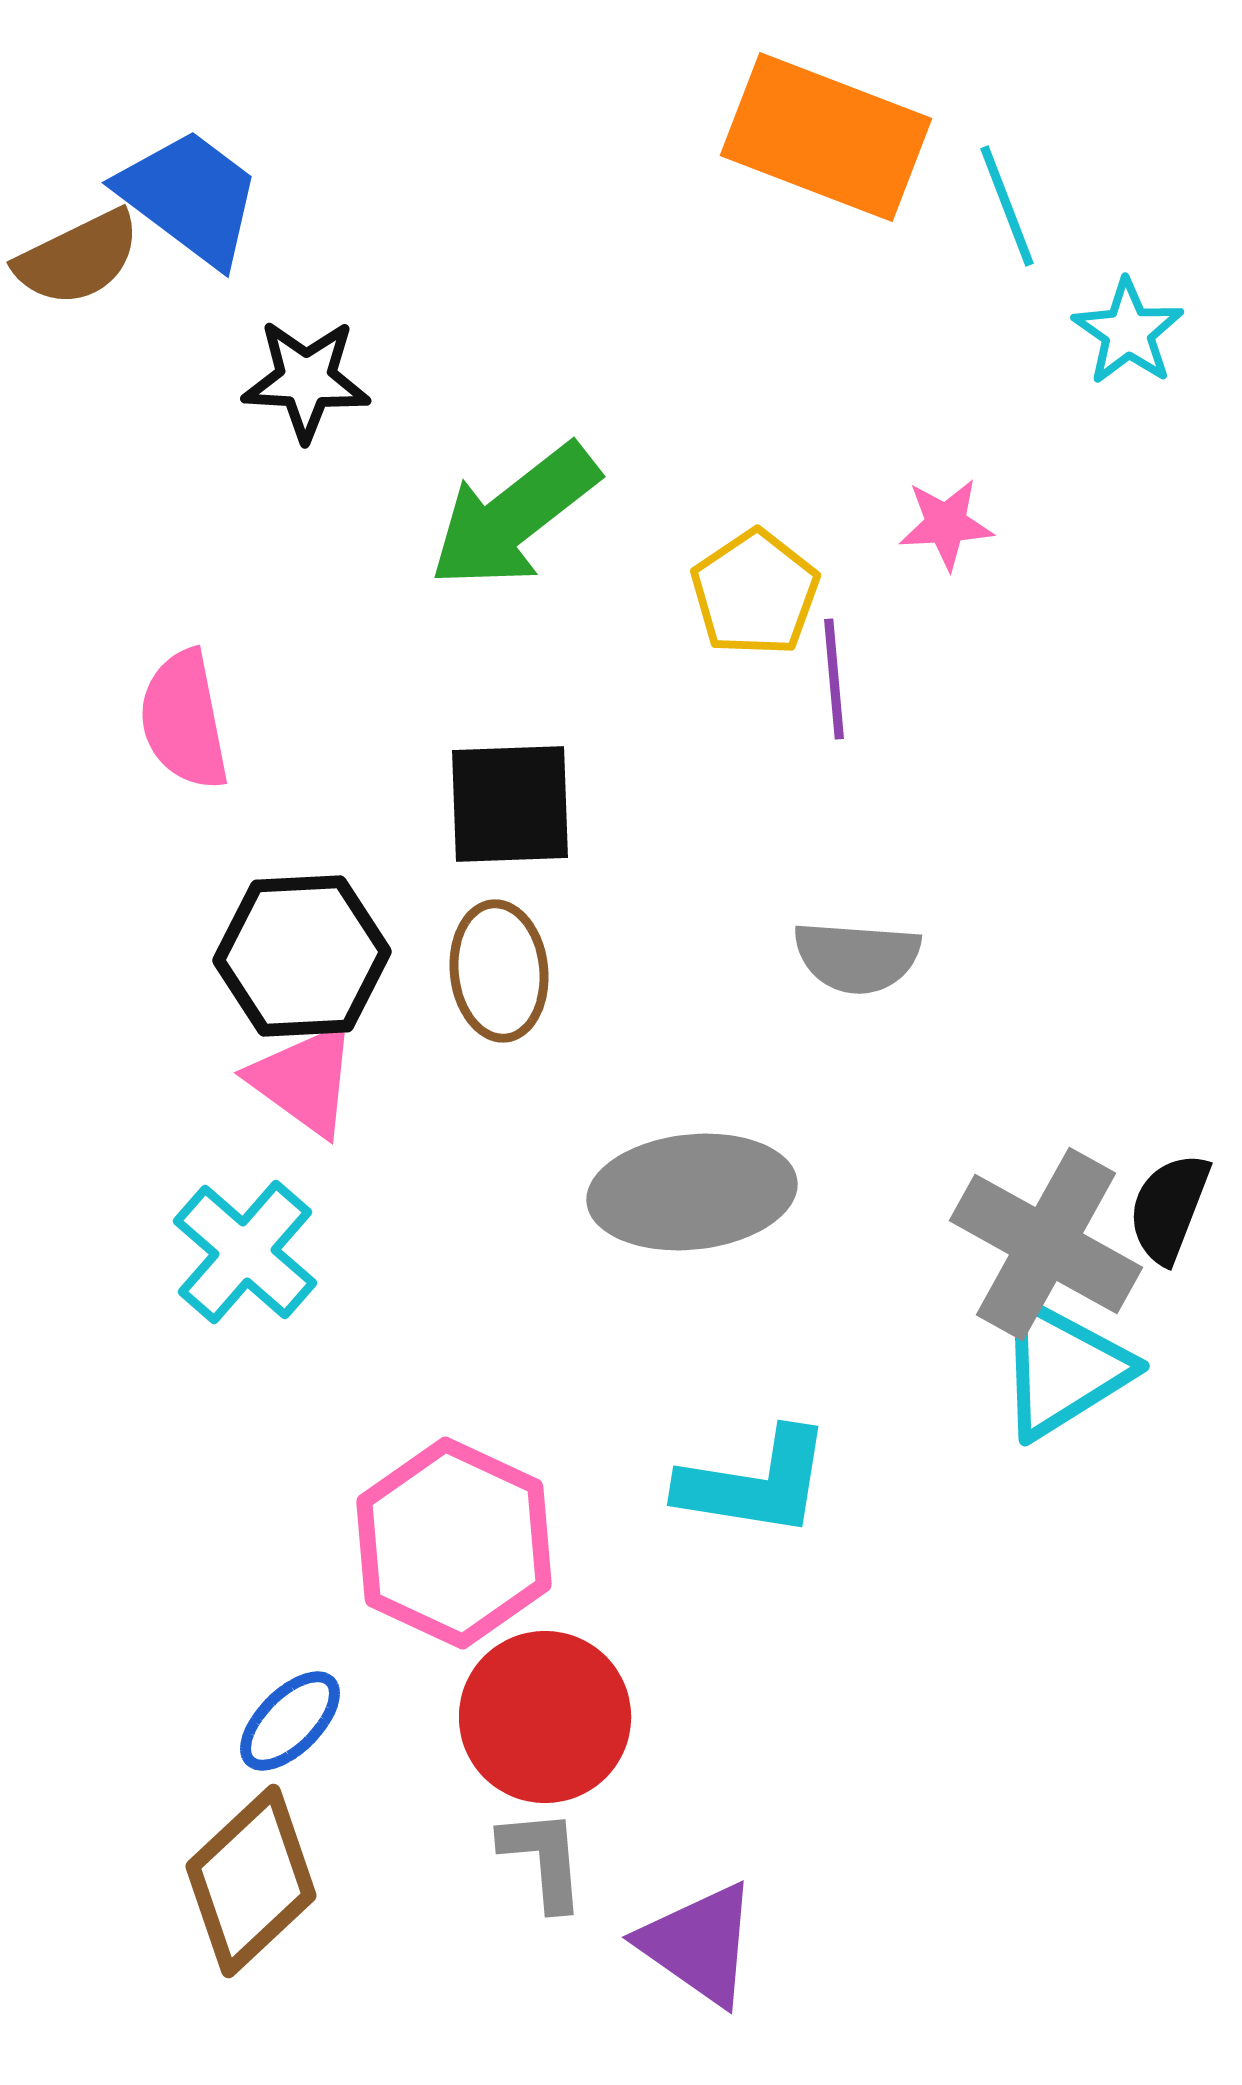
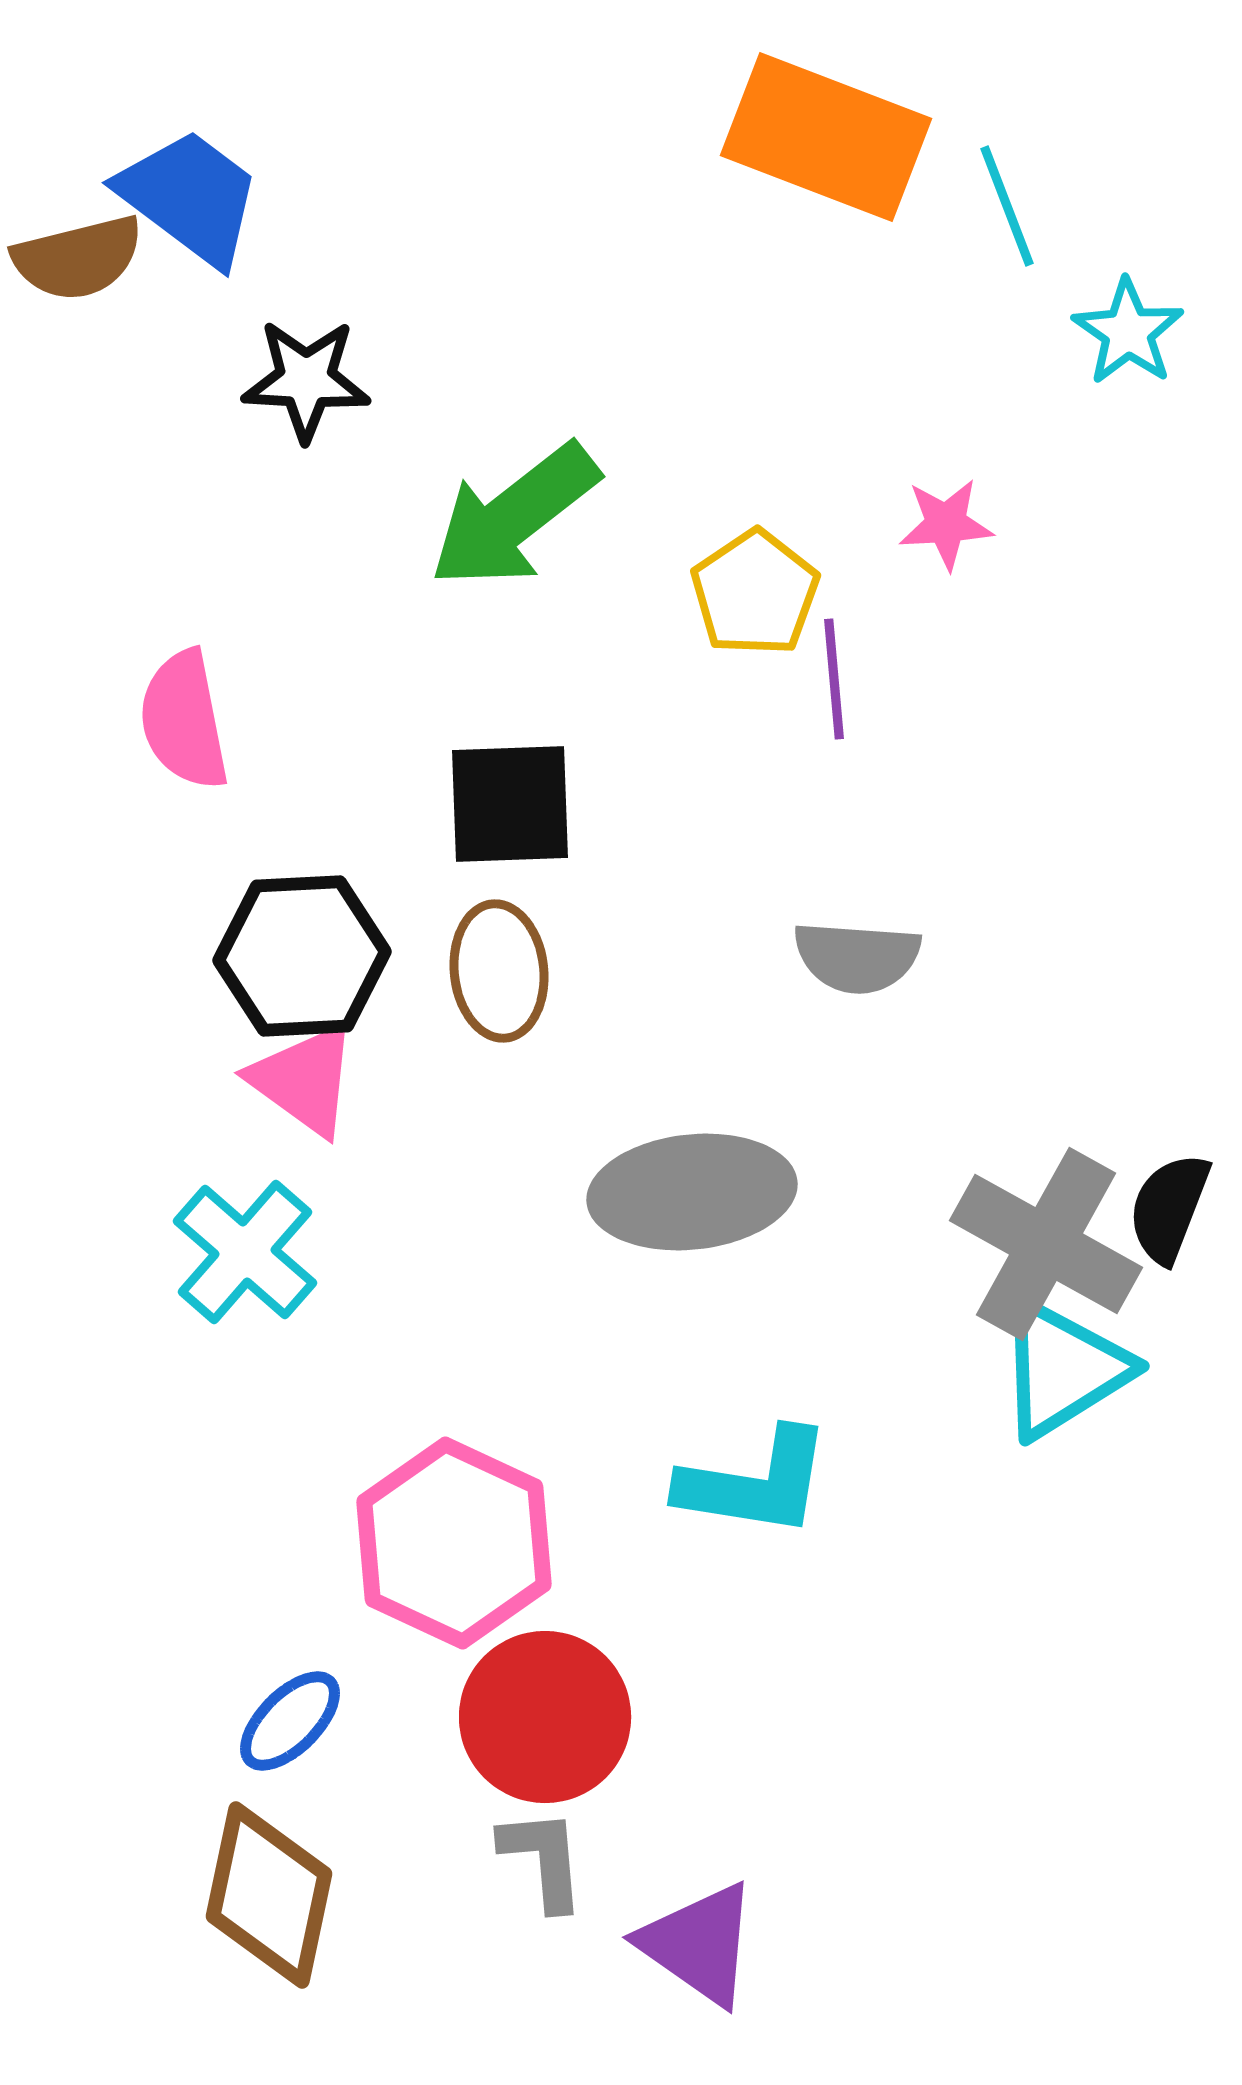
brown semicircle: rotated 12 degrees clockwise
brown diamond: moved 18 px right, 14 px down; rotated 35 degrees counterclockwise
